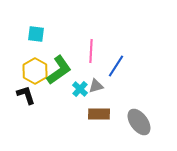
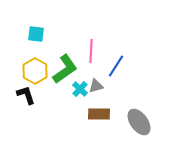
green L-shape: moved 6 px right, 1 px up
